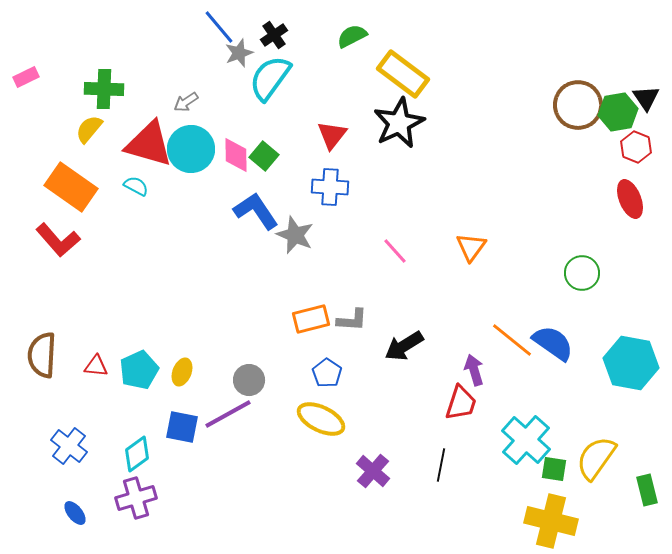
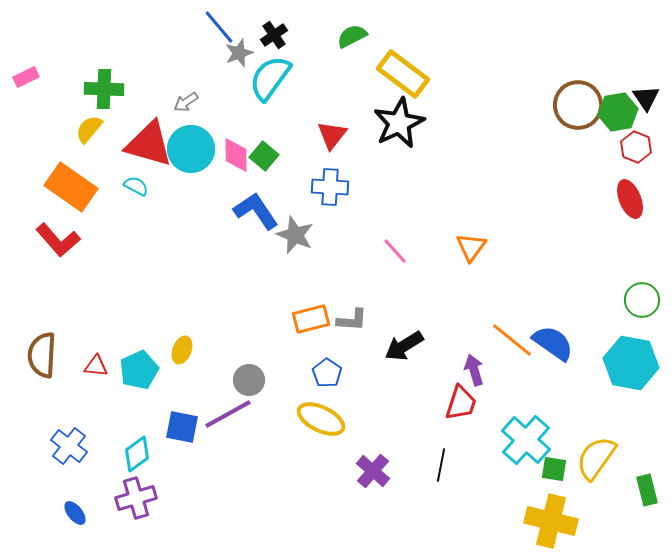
green circle at (582, 273): moved 60 px right, 27 px down
yellow ellipse at (182, 372): moved 22 px up
